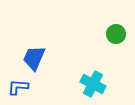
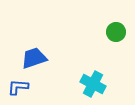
green circle: moved 2 px up
blue trapezoid: rotated 48 degrees clockwise
